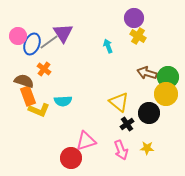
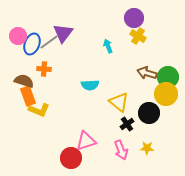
purple triangle: rotated 10 degrees clockwise
orange cross: rotated 32 degrees counterclockwise
cyan semicircle: moved 27 px right, 16 px up
